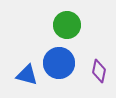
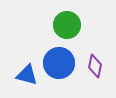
purple diamond: moved 4 px left, 5 px up
